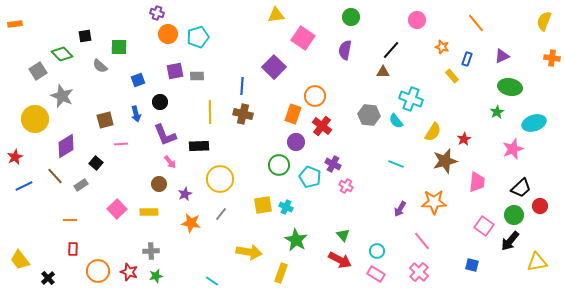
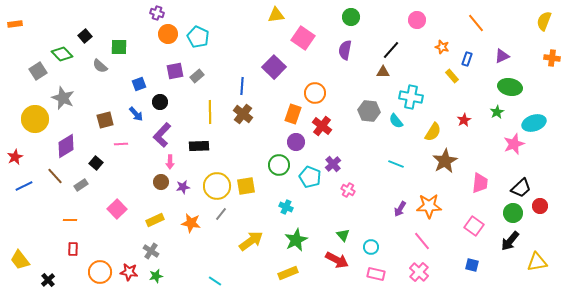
black square at (85, 36): rotated 32 degrees counterclockwise
cyan pentagon at (198, 37): rotated 30 degrees counterclockwise
gray rectangle at (197, 76): rotated 40 degrees counterclockwise
blue square at (138, 80): moved 1 px right, 4 px down
gray star at (62, 96): moved 1 px right, 2 px down
orange circle at (315, 96): moved 3 px up
cyan cross at (411, 99): moved 2 px up; rotated 10 degrees counterclockwise
blue arrow at (136, 114): rotated 28 degrees counterclockwise
brown cross at (243, 114): rotated 24 degrees clockwise
gray hexagon at (369, 115): moved 4 px up
purple L-shape at (165, 135): moved 3 px left; rotated 65 degrees clockwise
red star at (464, 139): moved 19 px up
pink star at (513, 149): moved 1 px right, 5 px up
brown star at (445, 161): rotated 15 degrees counterclockwise
pink arrow at (170, 162): rotated 40 degrees clockwise
purple cross at (333, 164): rotated 21 degrees clockwise
yellow circle at (220, 179): moved 3 px left, 7 px down
pink trapezoid at (477, 182): moved 3 px right, 1 px down
brown circle at (159, 184): moved 2 px right, 2 px up
pink cross at (346, 186): moved 2 px right, 4 px down
purple star at (185, 194): moved 2 px left, 7 px up; rotated 16 degrees clockwise
orange star at (434, 202): moved 5 px left, 4 px down
yellow square at (263, 205): moved 17 px left, 19 px up
yellow rectangle at (149, 212): moved 6 px right, 8 px down; rotated 24 degrees counterclockwise
green circle at (514, 215): moved 1 px left, 2 px up
pink square at (484, 226): moved 10 px left
green star at (296, 240): rotated 15 degrees clockwise
gray cross at (151, 251): rotated 35 degrees clockwise
cyan circle at (377, 251): moved 6 px left, 4 px up
yellow arrow at (249, 252): moved 2 px right, 11 px up; rotated 45 degrees counterclockwise
red arrow at (340, 260): moved 3 px left
orange circle at (98, 271): moved 2 px right, 1 px down
red star at (129, 272): rotated 12 degrees counterclockwise
yellow rectangle at (281, 273): moved 7 px right; rotated 48 degrees clockwise
pink rectangle at (376, 274): rotated 18 degrees counterclockwise
black cross at (48, 278): moved 2 px down
cyan line at (212, 281): moved 3 px right
